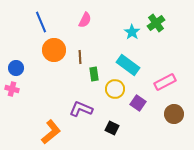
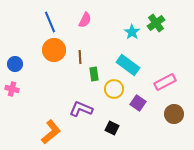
blue line: moved 9 px right
blue circle: moved 1 px left, 4 px up
yellow circle: moved 1 px left
